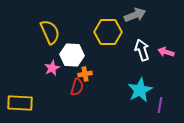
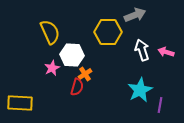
orange cross: rotated 24 degrees counterclockwise
